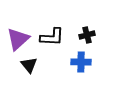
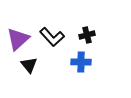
black L-shape: rotated 45 degrees clockwise
